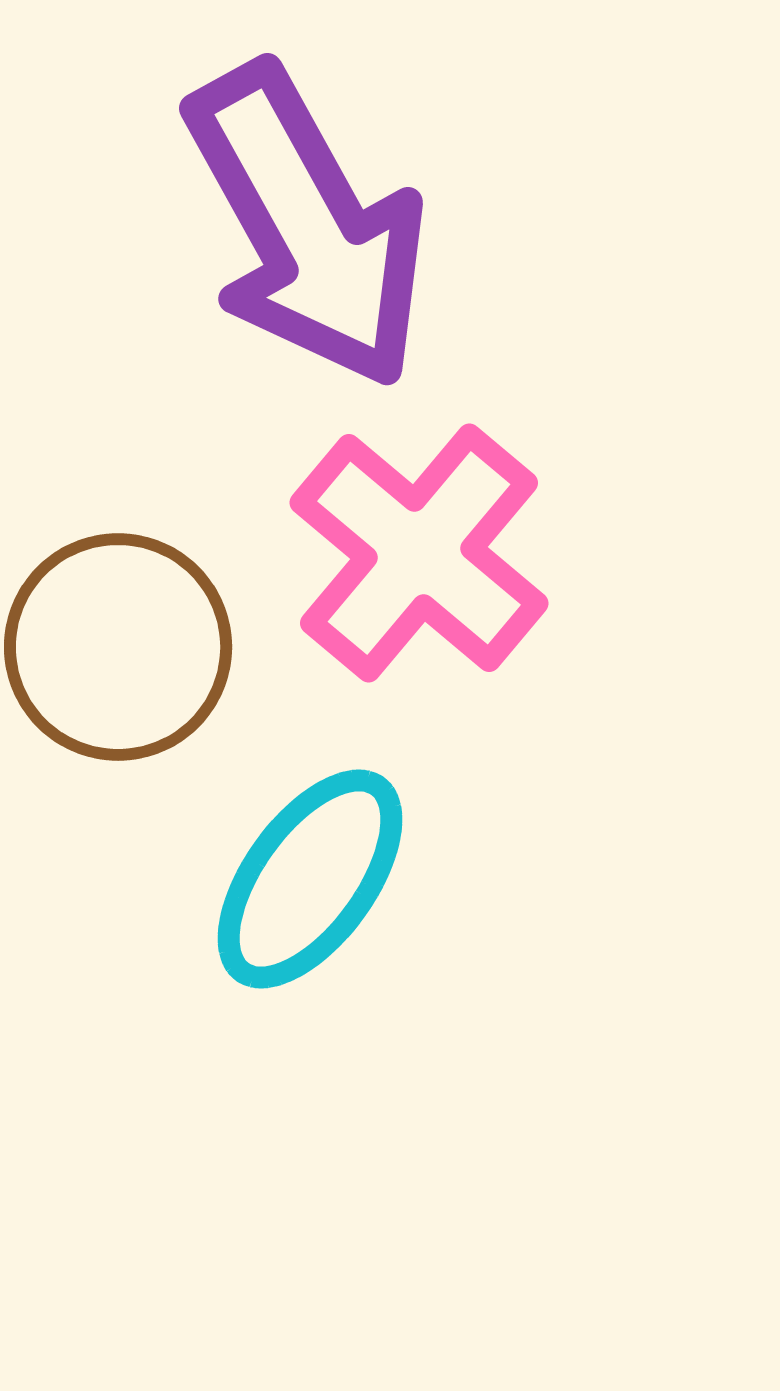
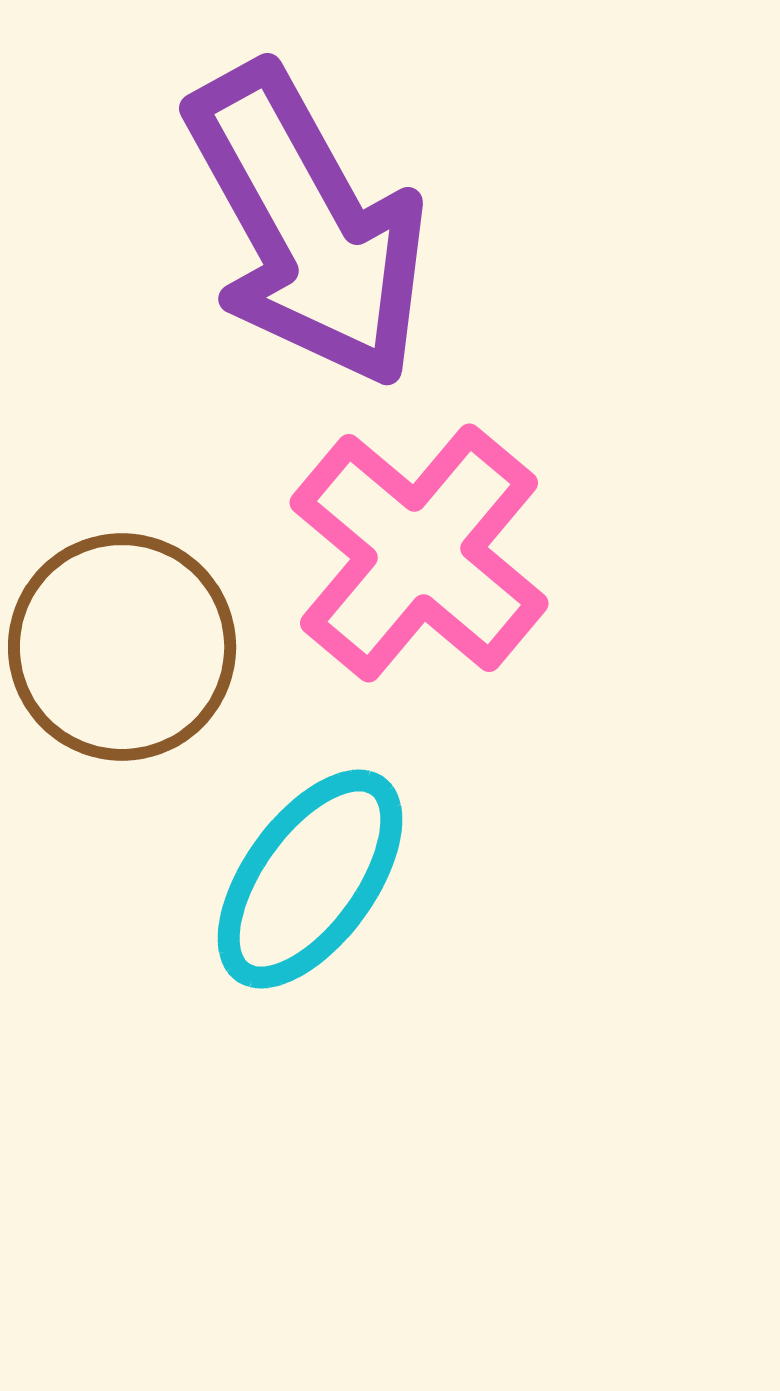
brown circle: moved 4 px right
